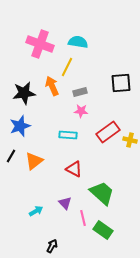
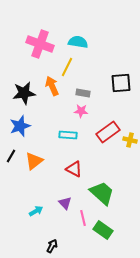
gray rectangle: moved 3 px right, 1 px down; rotated 24 degrees clockwise
